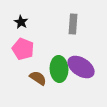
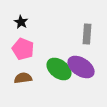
gray rectangle: moved 14 px right, 10 px down
green ellipse: rotated 50 degrees counterclockwise
brown semicircle: moved 15 px left; rotated 42 degrees counterclockwise
